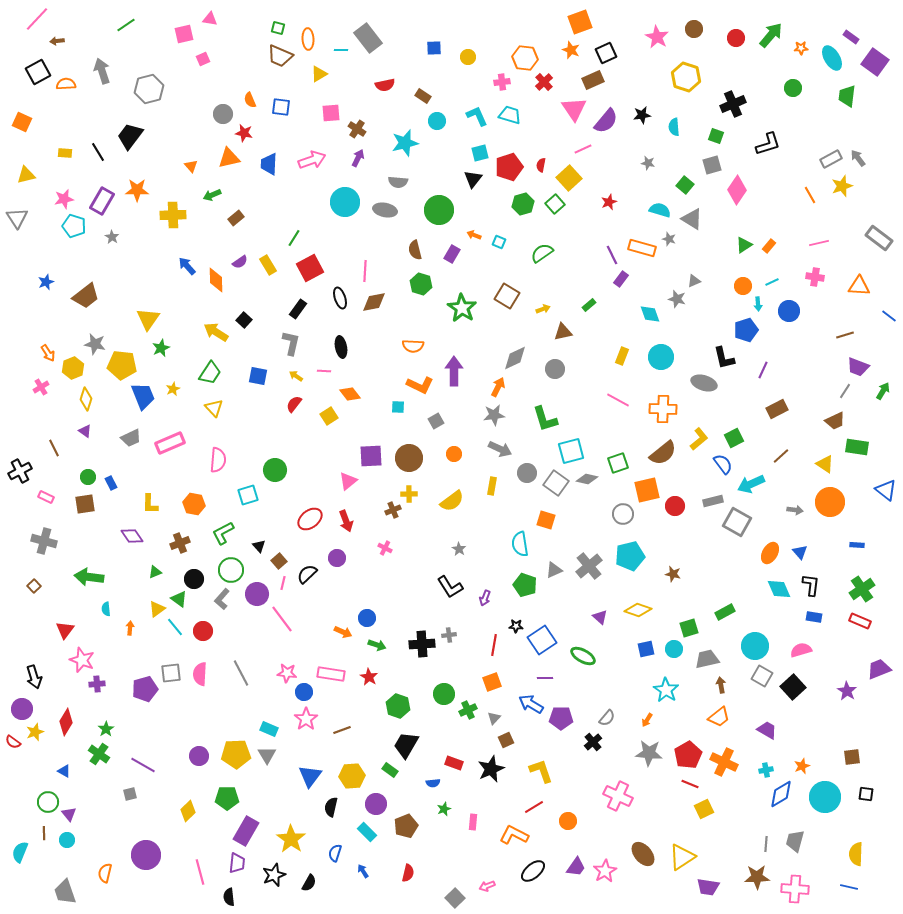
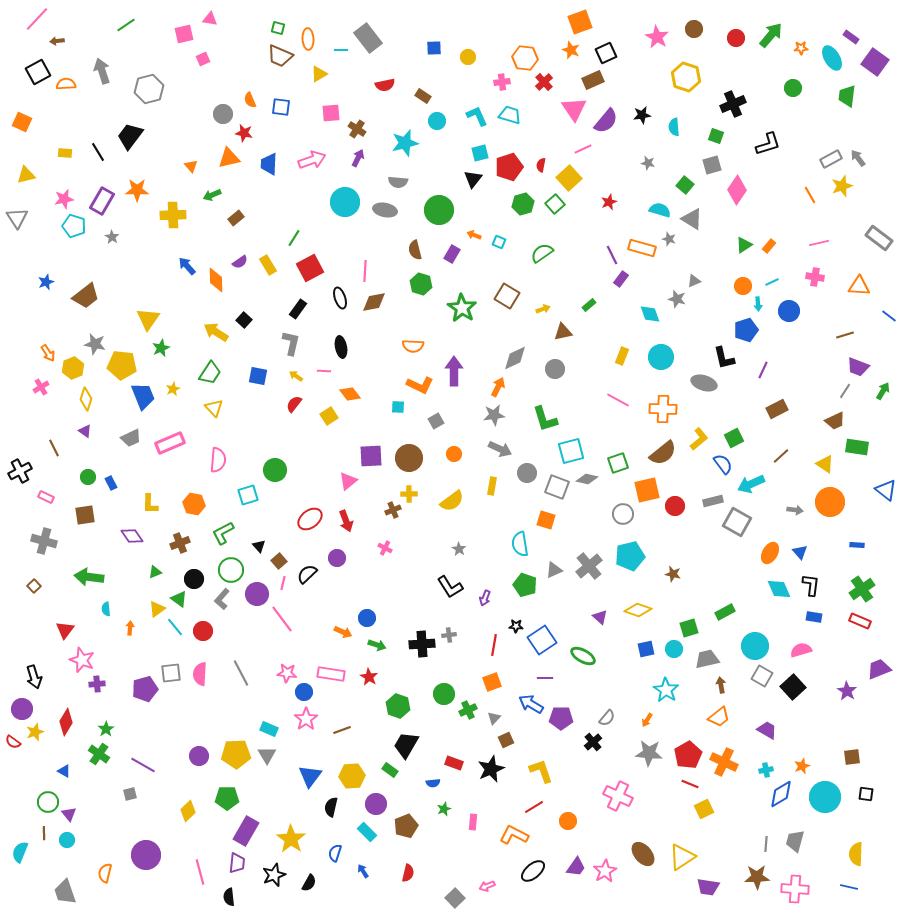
gray square at (556, 483): moved 1 px right, 4 px down; rotated 15 degrees counterclockwise
brown square at (85, 504): moved 11 px down
